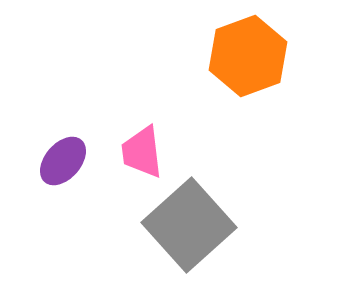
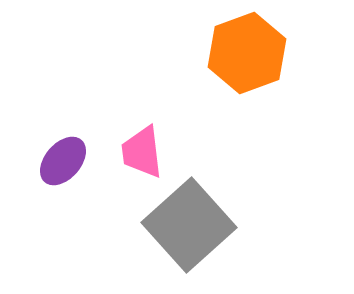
orange hexagon: moved 1 px left, 3 px up
